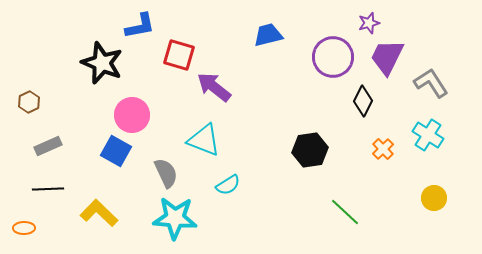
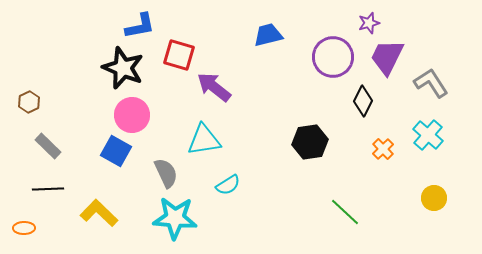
black star: moved 21 px right, 5 px down
cyan cross: rotated 8 degrees clockwise
cyan triangle: rotated 30 degrees counterclockwise
gray rectangle: rotated 68 degrees clockwise
black hexagon: moved 8 px up
